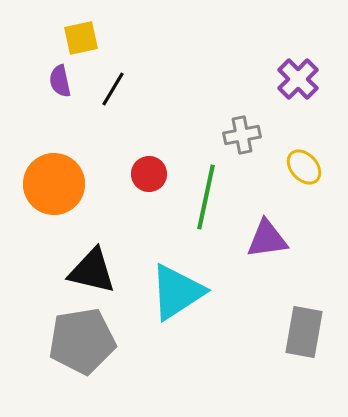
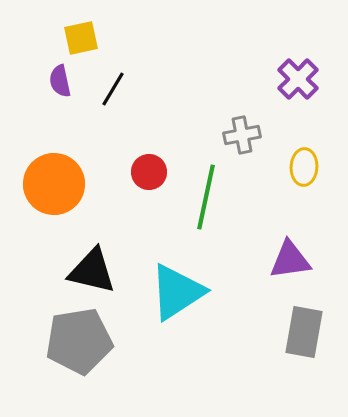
yellow ellipse: rotated 45 degrees clockwise
red circle: moved 2 px up
purple triangle: moved 23 px right, 21 px down
gray pentagon: moved 3 px left
